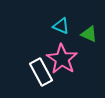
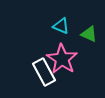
white rectangle: moved 3 px right
